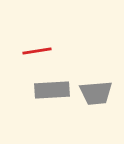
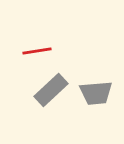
gray rectangle: moved 1 px left; rotated 40 degrees counterclockwise
